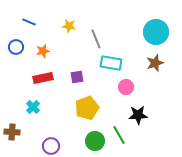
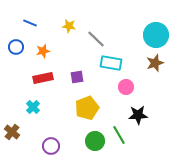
blue line: moved 1 px right, 1 px down
cyan circle: moved 3 px down
gray line: rotated 24 degrees counterclockwise
brown cross: rotated 35 degrees clockwise
